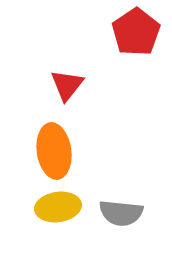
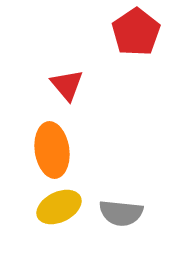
red triangle: rotated 18 degrees counterclockwise
orange ellipse: moved 2 px left, 1 px up
yellow ellipse: moved 1 px right; rotated 18 degrees counterclockwise
